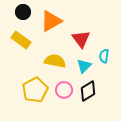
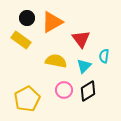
black circle: moved 4 px right, 6 px down
orange triangle: moved 1 px right, 1 px down
yellow semicircle: moved 1 px right
yellow pentagon: moved 8 px left, 9 px down
